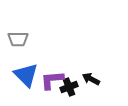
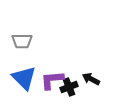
gray trapezoid: moved 4 px right, 2 px down
blue triangle: moved 2 px left, 3 px down
